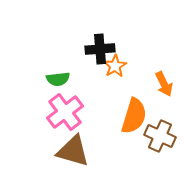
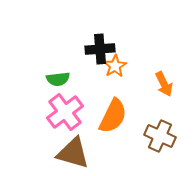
orange semicircle: moved 21 px left; rotated 9 degrees clockwise
brown triangle: moved 2 px down
